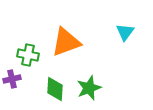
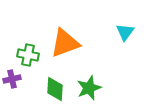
orange triangle: moved 1 px left, 1 px down
